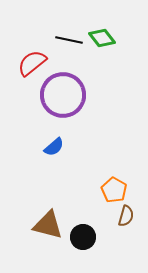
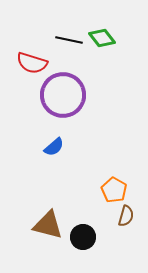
red semicircle: rotated 124 degrees counterclockwise
